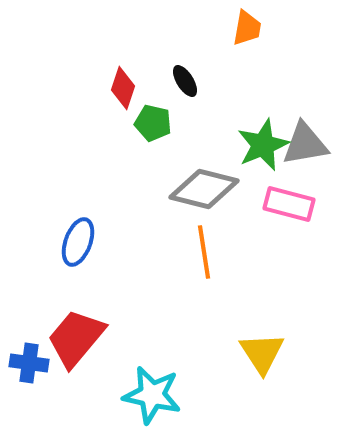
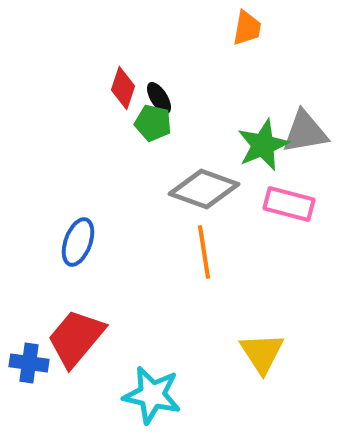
black ellipse: moved 26 px left, 17 px down
gray triangle: moved 12 px up
gray diamond: rotated 6 degrees clockwise
